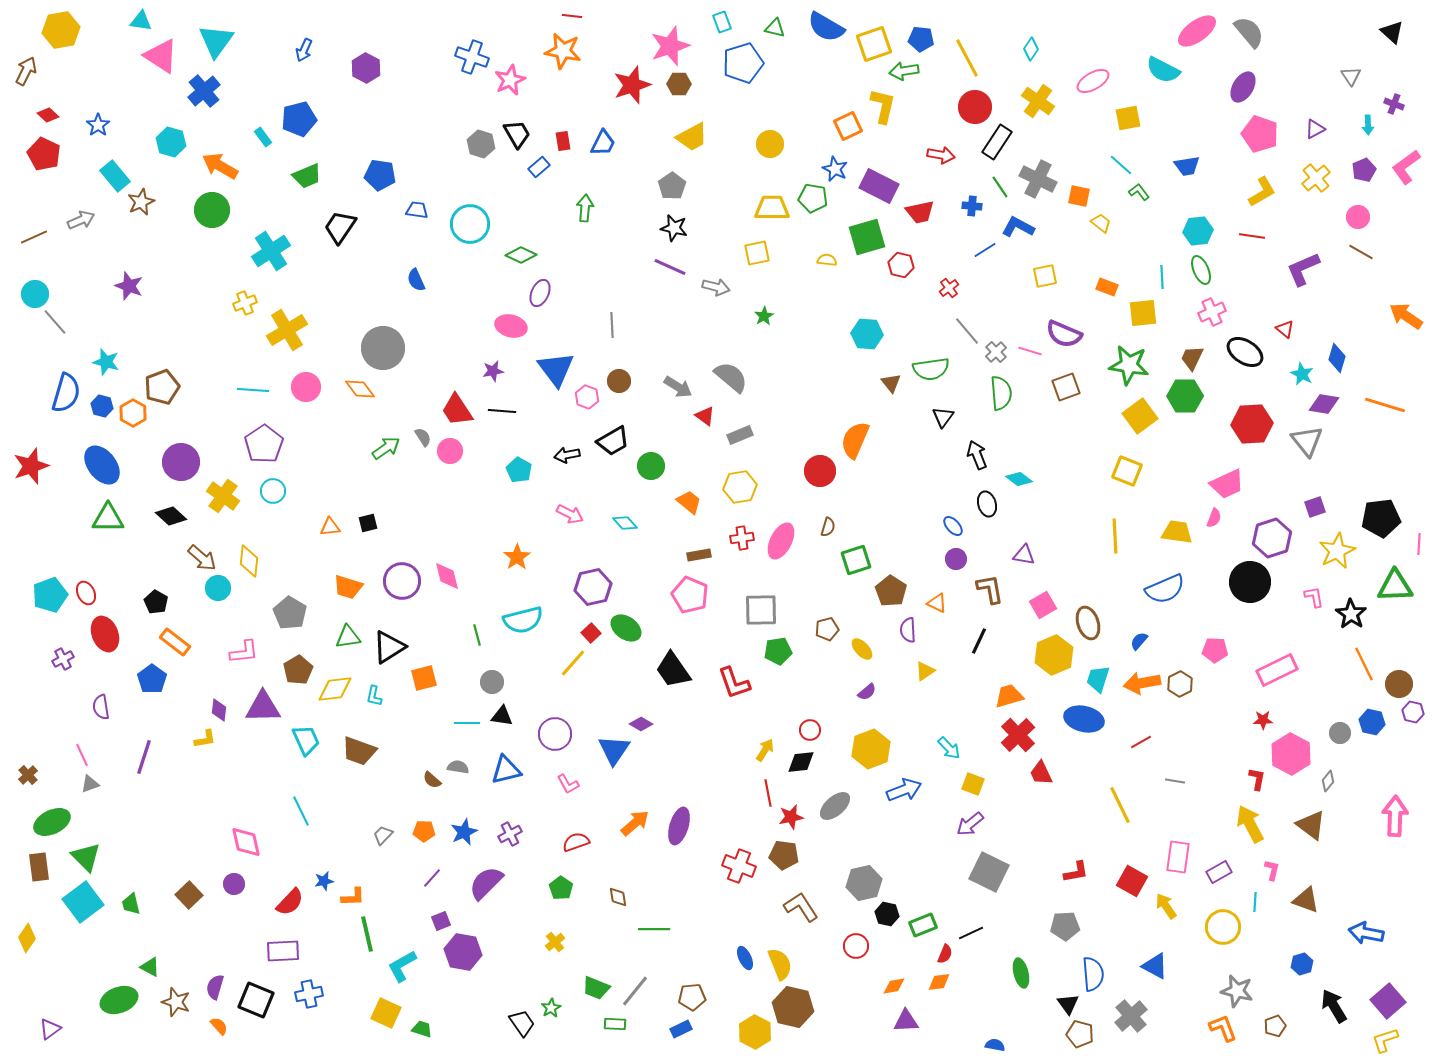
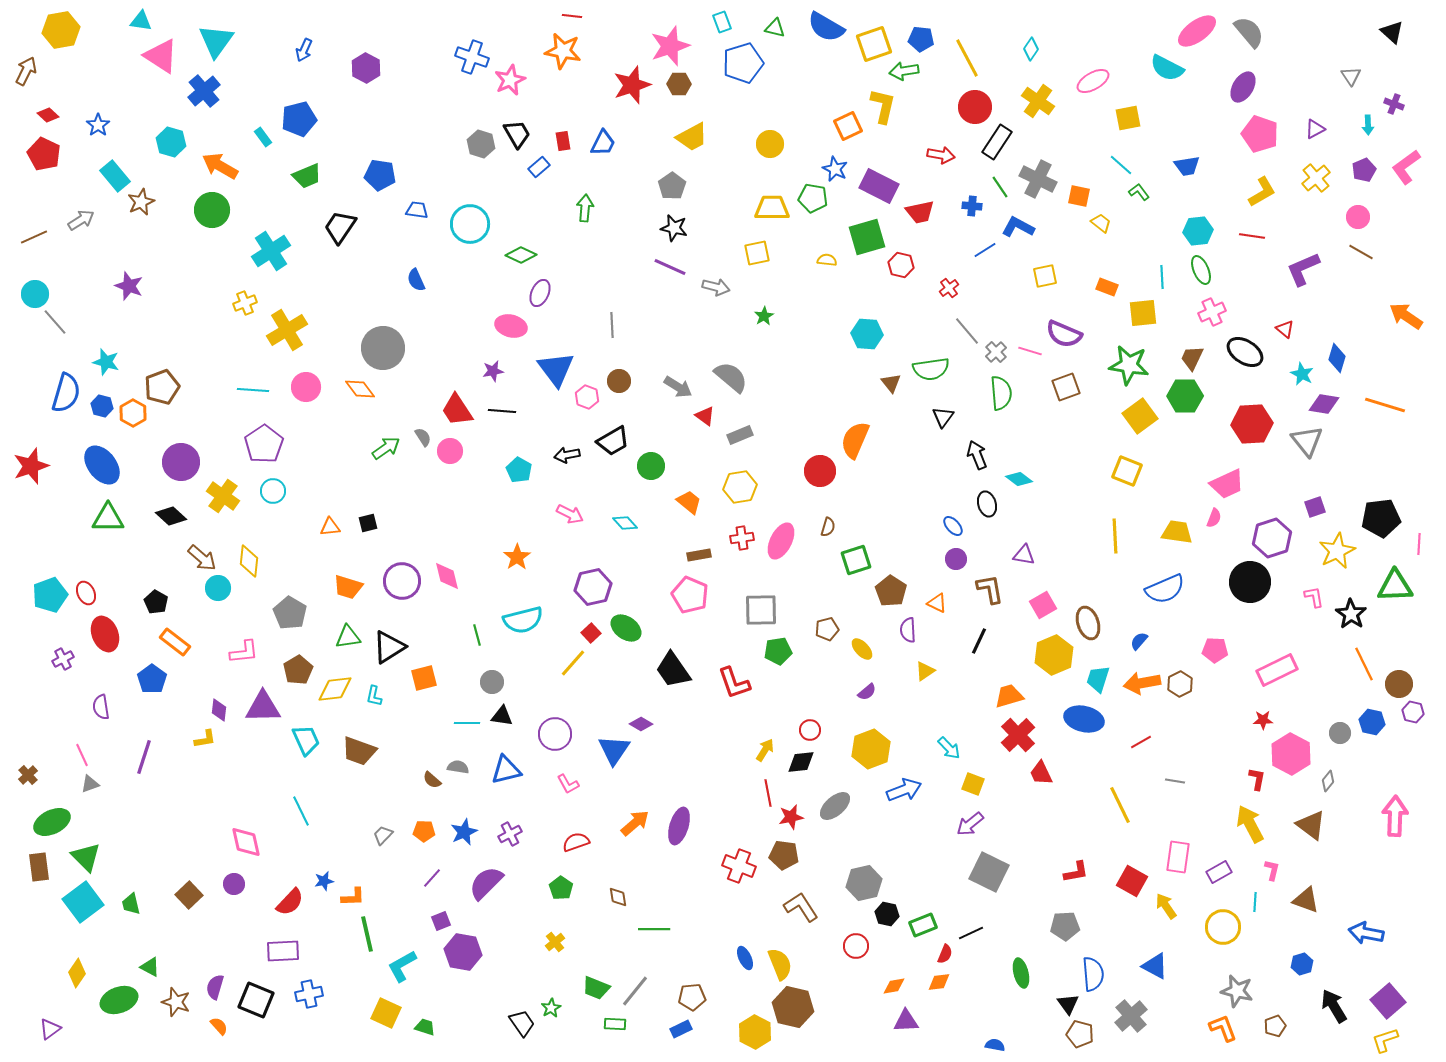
cyan semicircle at (1163, 70): moved 4 px right, 2 px up
gray arrow at (81, 220): rotated 8 degrees counterclockwise
yellow diamond at (27, 938): moved 50 px right, 35 px down
green trapezoid at (422, 1029): moved 3 px right, 2 px up
